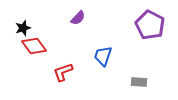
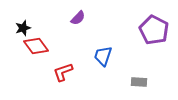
purple pentagon: moved 4 px right, 5 px down
red diamond: moved 2 px right
